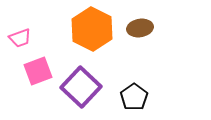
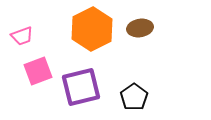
orange hexagon: rotated 6 degrees clockwise
pink trapezoid: moved 2 px right, 2 px up
purple square: rotated 33 degrees clockwise
